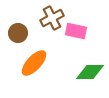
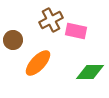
brown cross: moved 1 px left, 2 px down
brown circle: moved 5 px left, 7 px down
orange ellipse: moved 4 px right
